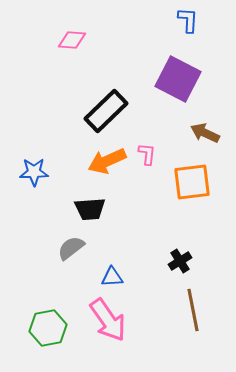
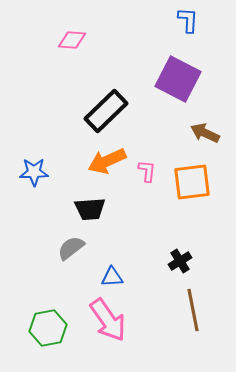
pink L-shape: moved 17 px down
